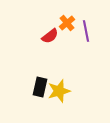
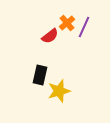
purple line: moved 2 px left, 4 px up; rotated 35 degrees clockwise
black rectangle: moved 12 px up
